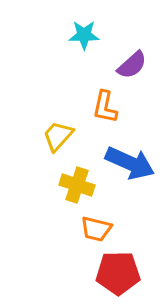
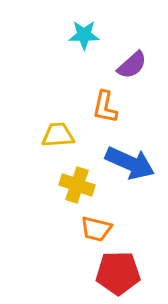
yellow trapezoid: moved 1 px up; rotated 44 degrees clockwise
